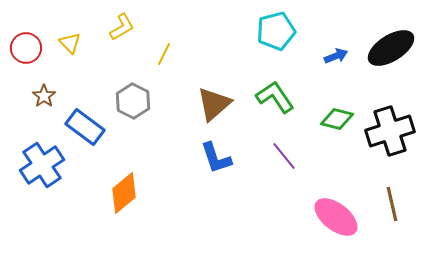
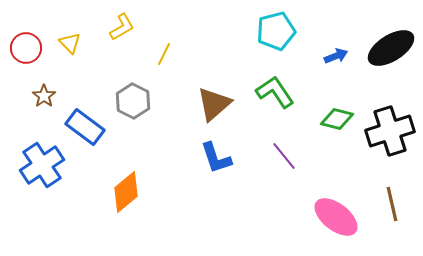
green L-shape: moved 5 px up
orange diamond: moved 2 px right, 1 px up
